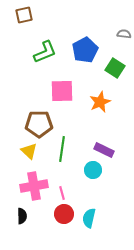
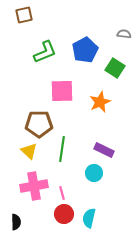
cyan circle: moved 1 px right, 3 px down
black semicircle: moved 6 px left, 6 px down
